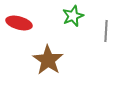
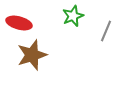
gray line: rotated 20 degrees clockwise
brown star: moved 16 px left, 5 px up; rotated 20 degrees clockwise
